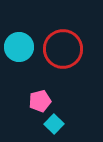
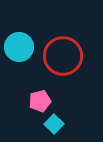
red circle: moved 7 px down
